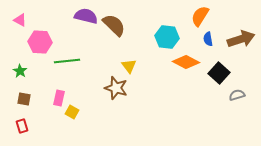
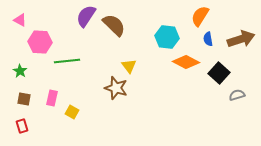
purple semicircle: rotated 70 degrees counterclockwise
pink rectangle: moved 7 px left
